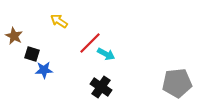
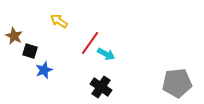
red line: rotated 10 degrees counterclockwise
black square: moved 2 px left, 3 px up
blue star: rotated 18 degrees counterclockwise
